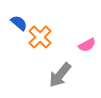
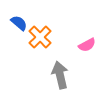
gray arrow: rotated 128 degrees clockwise
